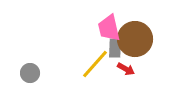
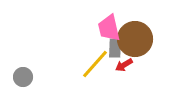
red arrow: moved 2 px left, 4 px up; rotated 120 degrees clockwise
gray circle: moved 7 px left, 4 px down
